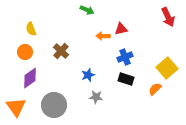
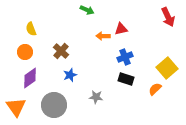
blue star: moved 18 px left
